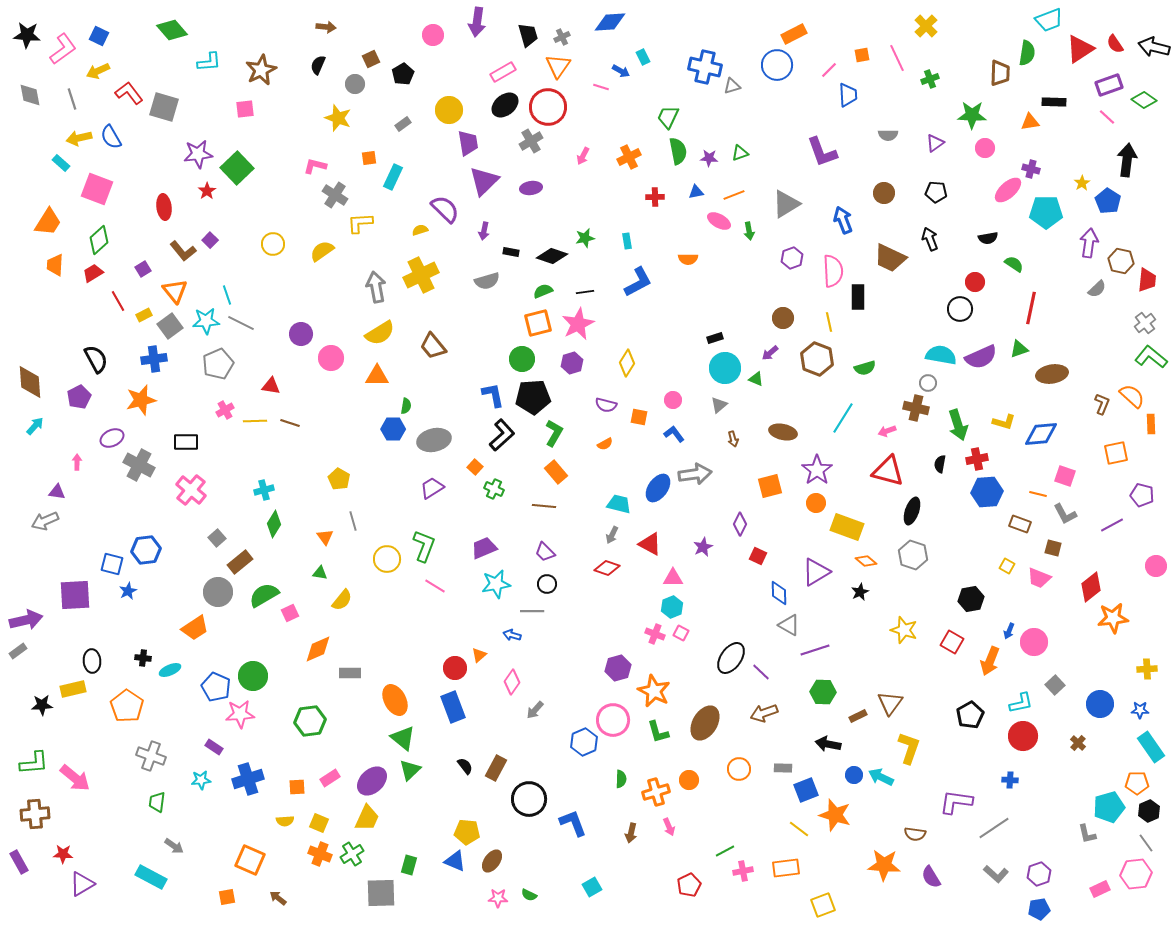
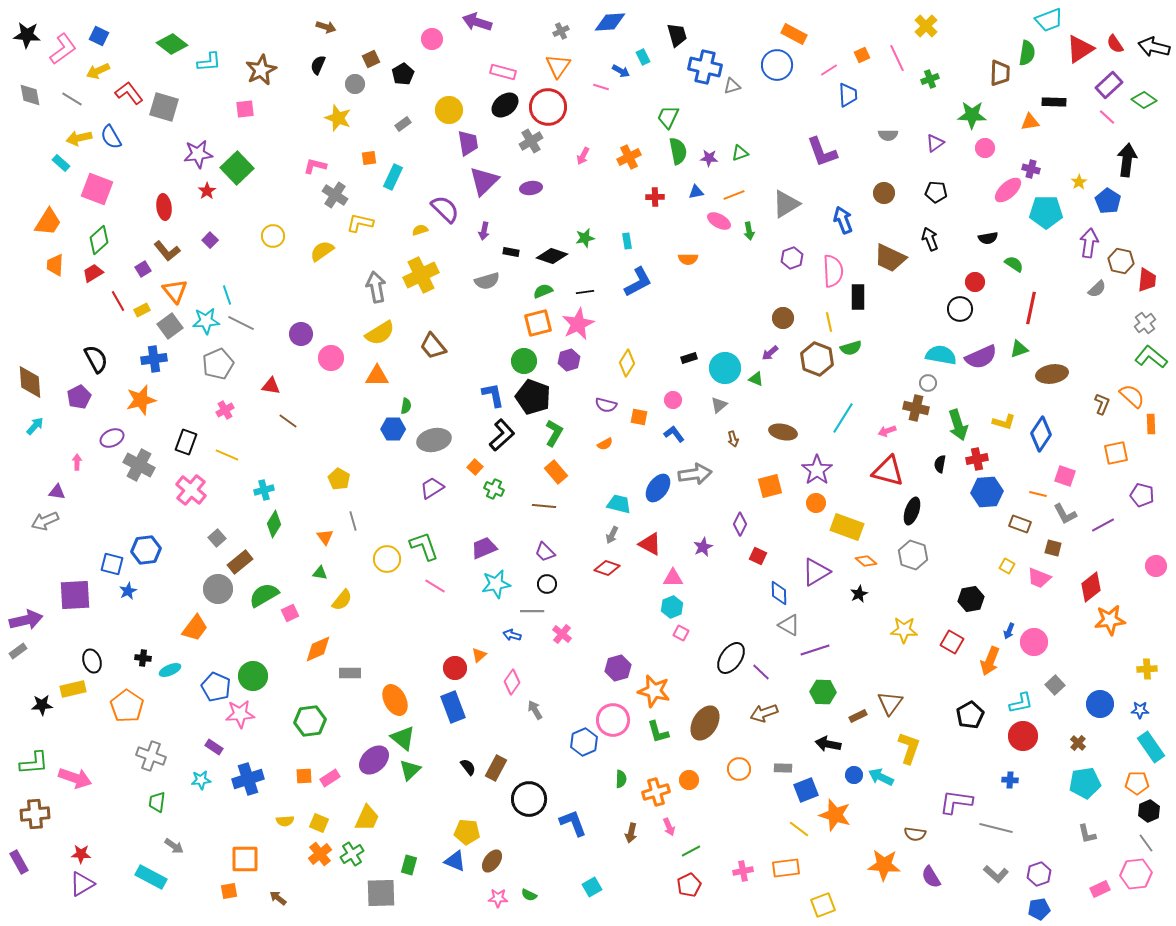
purple arrow at (477, 22): rotated 100 degrees clockwise
brown arrow at (326, 27): rotated 12 degrees clockwise
green diamond at (172, 30): moved 14 px down; rotated 12 degrees counterclockwise
orange rectangle at (794, 34): rotated 55 degrees clockwise
pink circle at (433, 35): moved 1 px left, 4 px down
black trapezoid at (528, 35): moved 149 px right
gray cross at (562, 37): moved 1 px left, 6 px up
orange square at (862, 55): rotated 14 degrees counterclockwise
pink line at (829, 70): rotated 12 degrees clockwise
pink rectangle at (503, 72): rotated 45 degrees clockwise
purple rectangle at (1109, 85): rotated 24 degrees counterclockwise
gray line at (72, 99): rotated 40 degrees counterclockwise
yellow star at (1082, 183): moved 3 px left, 1 px up
yellow L-shape at (360, 223): rotated 16 degrees clockwise
yellow circle at (273, 244): moved 8 px up
brown L-shape at (183, 251): moved 16 px left
yellow rectangle at (144, 315): moved 2 px left, 5 px up
black rectangle at (715, 338): moved 26 px left, 20 px down
green circle at (522, 359): moved 2 px right, 2 px down
purple hexagon at (572, 363): moved 3 px left, 3 px up
green semicircle at (865, 368): moved 14 px left, 20 px up
black pentagon at (533, 397): rotated 24 degrees clockwise
yellow line at (255, 421): moved 28 px left, 34 px down; rotated 25 degrees clockwise
brown line at (290, 423): moved 2 px left, 2 px up; rotated 18 degrees clockwise
blue diamond at (1041, 434): rotated 52 degrees counterclockwise
black rectangle at (186, 442): rotated 70 degrees counterclockwise
purple line at (1112, 525): moved 9 px left
green L-shape at (424, 546): rotated 40 degrees counterclockwise
gray circle at (218, 592): moved 3 px up
black star at (860, 592): moved 1 px left, 2 px down
orange star at (1113, 618): moved 3 px left, 2 px down
orange trapezoid at (195, 628): rotated 20 degrees counterclockwise
yellow star at (904, 630): rotated 16 degrees counterclockwise
pink cross at (655, 634): moved 93 px left; rotated 18 degrees clockwise
black ellipse at (92, 661): rotated 15 degrees counterclockwise
orange star at (654, 691): rotated 12 degrees counterclockwise
gray arrow at (535, 710): rotated 108 degrees clockwise
black semicircle at (465, 766): moved 3 px right, 1 px down
pink arrow at (75, 778): rotated 20 degrees counterclockwise
purple ellipse at (372, 781): moved 2 px right, 21 px up
orange square at (297, 787): moved 7 px right, 11 px up
cyan pentagon at (1109, 807): moved 24 px left, 24 px up; rotated 8 degrees clockwise
gray line at (994, 828): moved 2 px right; rotated 48 degrees clockwise
green line at (725, 851): moved 34 px left
red star at (63, 854): moved 18 px right
orange cross at (320, 854): rotated 30 degrees clockwise
orange square at (250, 860): moved 5 px left, 1 px up; rotated 24 degrees counterclockwise
orange square at (227, 897): moved 2 px right, 6 px up
